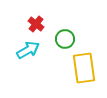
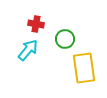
red cross: rotated 28 degrees counterclockwise
cyan arrow: rotated 20 degrees counterclockwise
